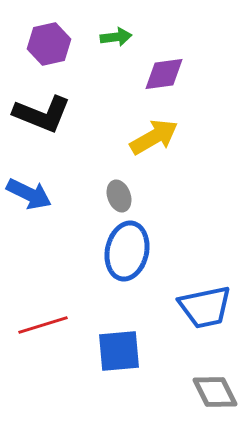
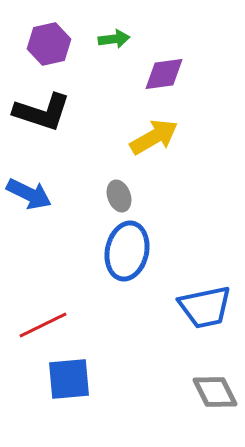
green arrow: moved 2 px left, 2 px down
black L-shape: moved 2 px up; rotated 4 degrees counterclockwise
red line: rotated 9 degrees counterclockwise
blue square: moved 50 px left, 28 px down
